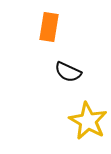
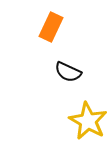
orange rectangle: moved 2 px right; rotated 16 degrees clockwise
